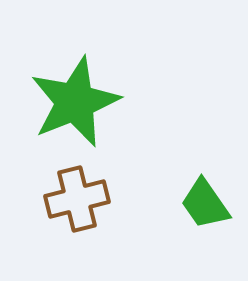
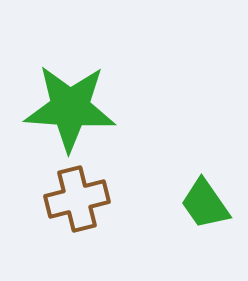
green star: moved 5 px left, 6 px down; rotated 26 degrees clockwise
